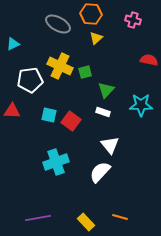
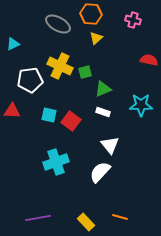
green triangle: moved 3 px left, 1 px up; rotated 24 degrees clockwise
